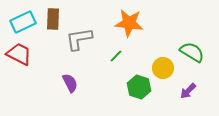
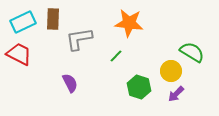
yellow circle: moved 8 px right, 3 px down
purple arrow: moved 12 px left, 3 px down
